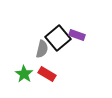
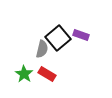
purple rectangle: moved 4 px right
